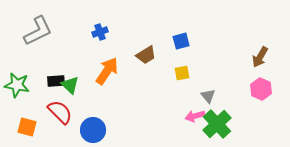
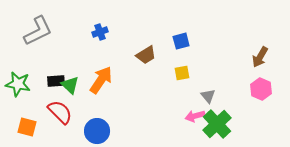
orange arrow: moved 6 px left, 9 px down
green star: moved 1 px right, 1 px up
blue circle: moved 4 px right, 1 px down
